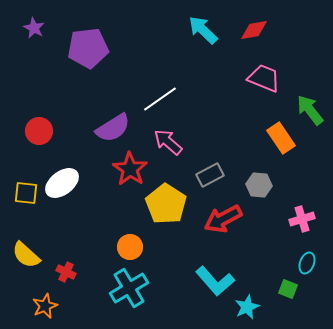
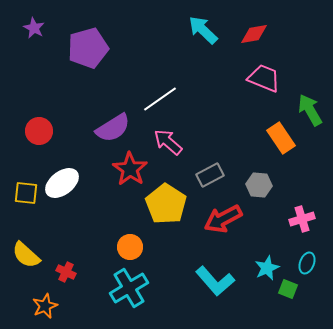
red diamond: moved 4 px down
purple pentagon: rotated 9 degrees counterclockwise
green arrow: rotated 8 degrees clockwise
cyan star: moved 20 px right, 39 px up
